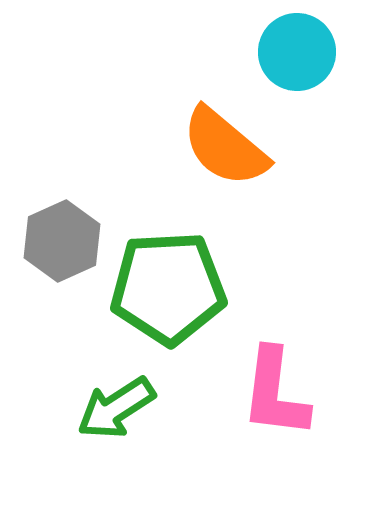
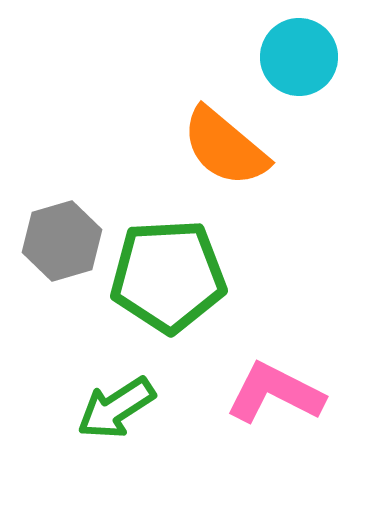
cyan circle: moved 2 px right, 5 px down
gray hexagon: rotated 8 degrees clockwise
green pentagon: moved 12 px up
pink L-shape: rotated 110 degrees clockwise
